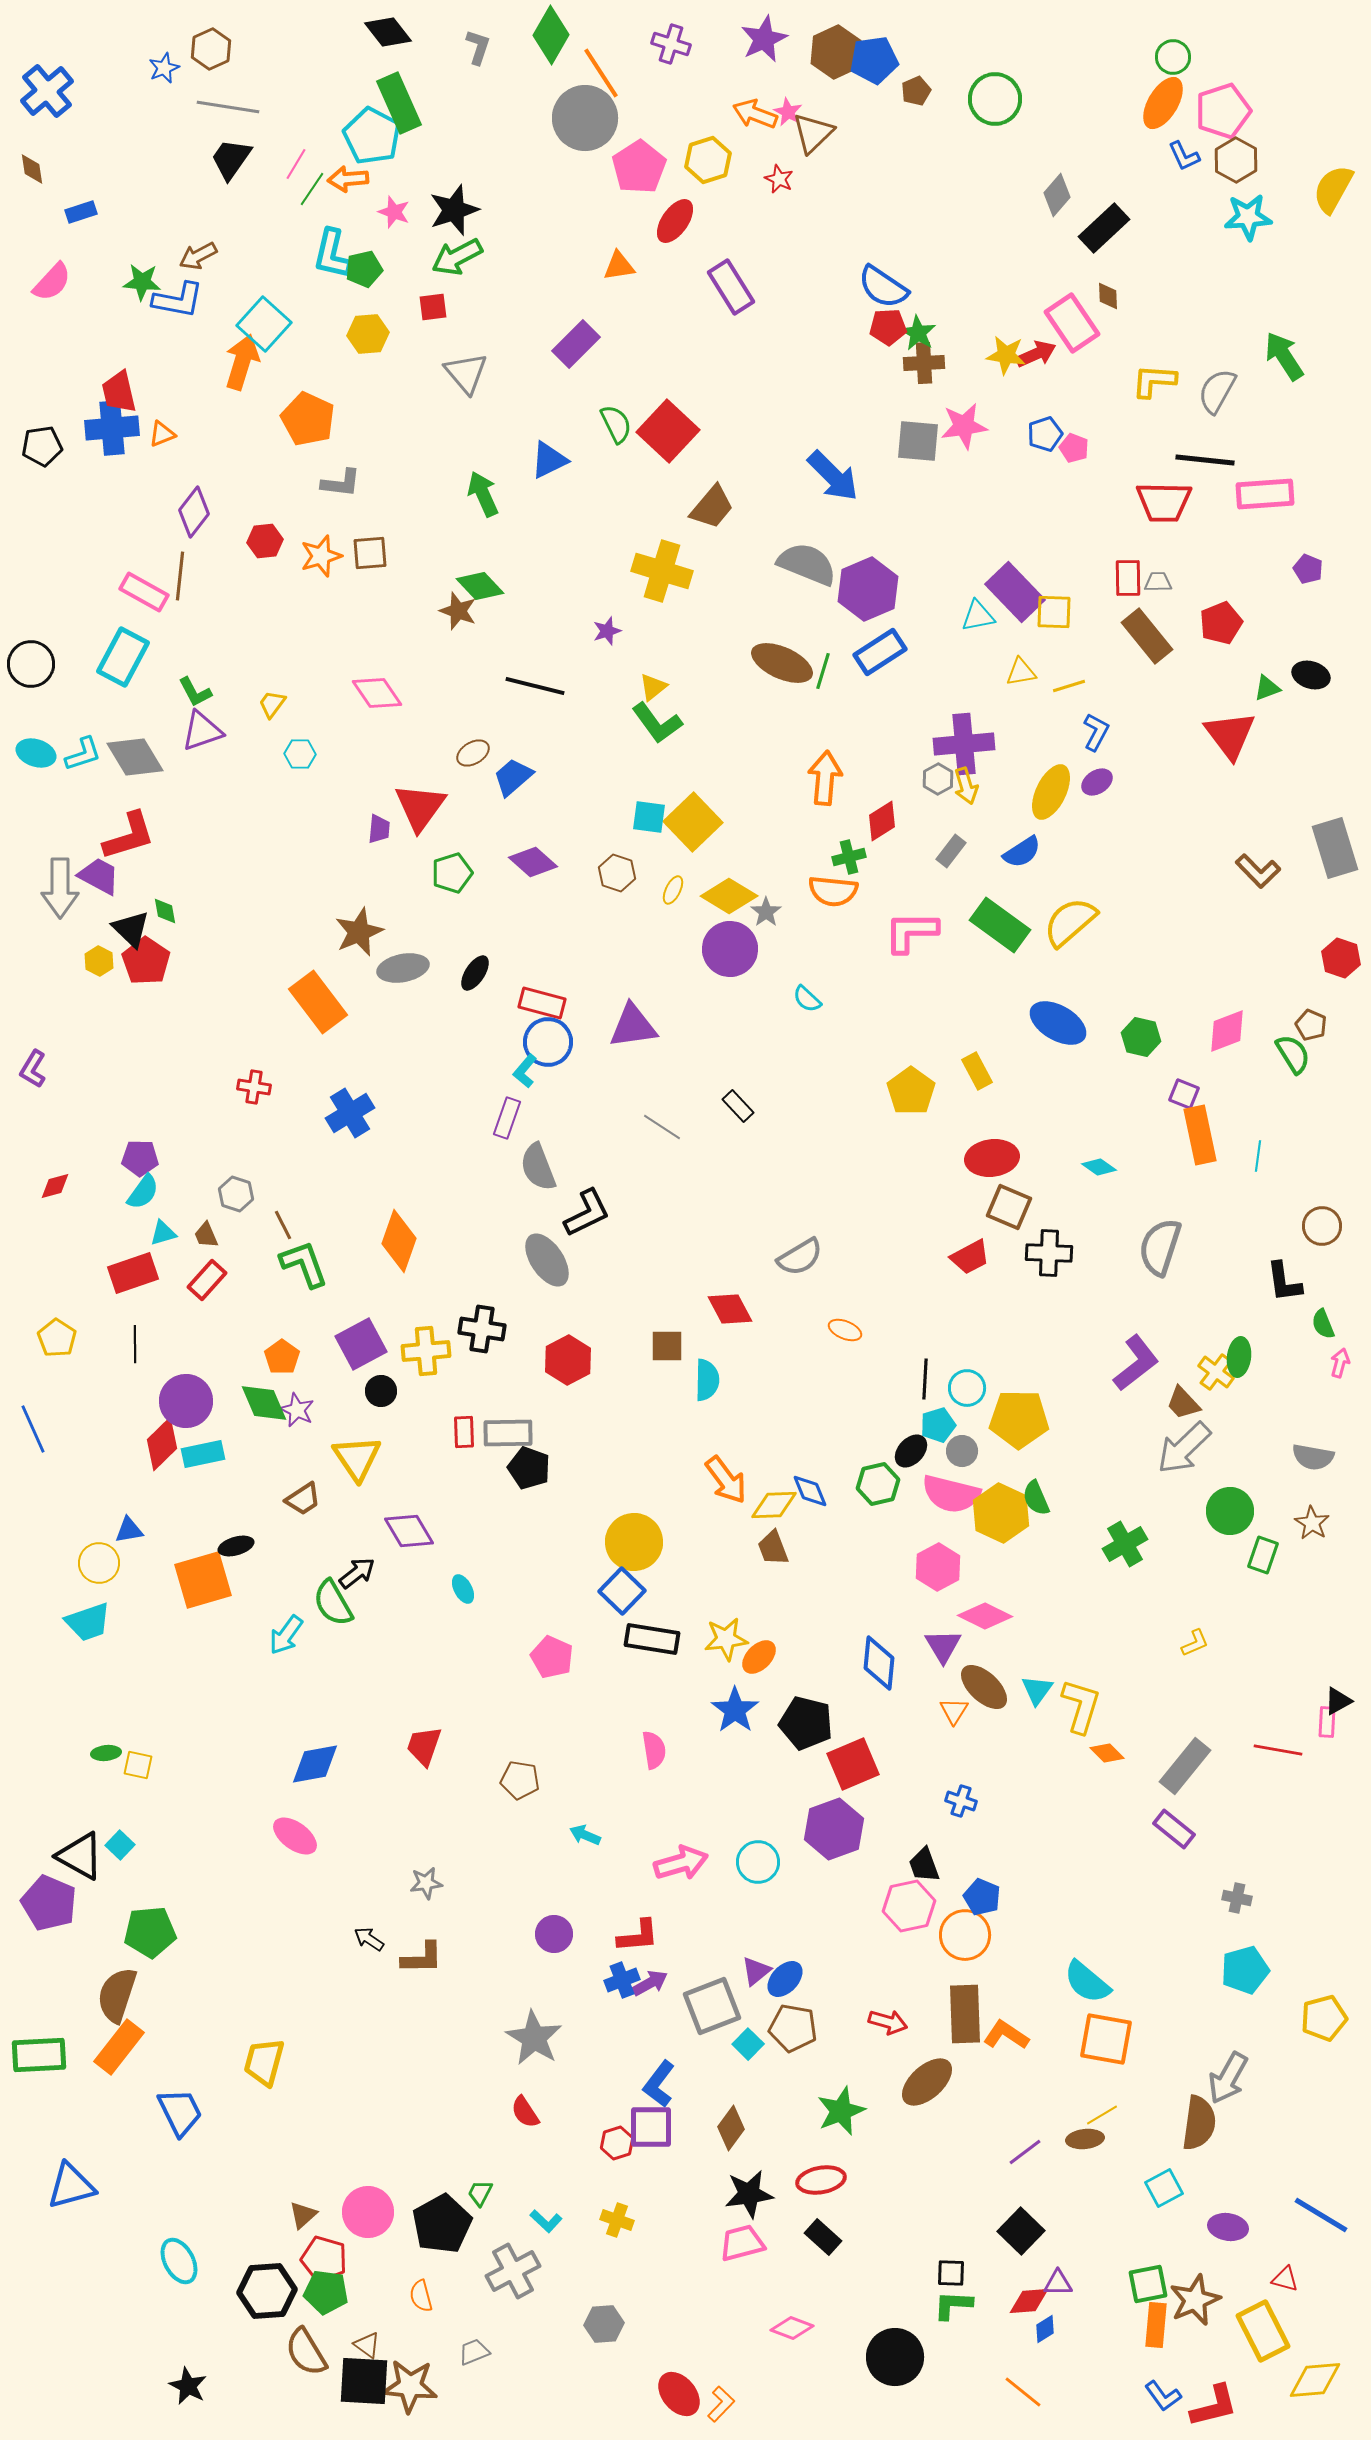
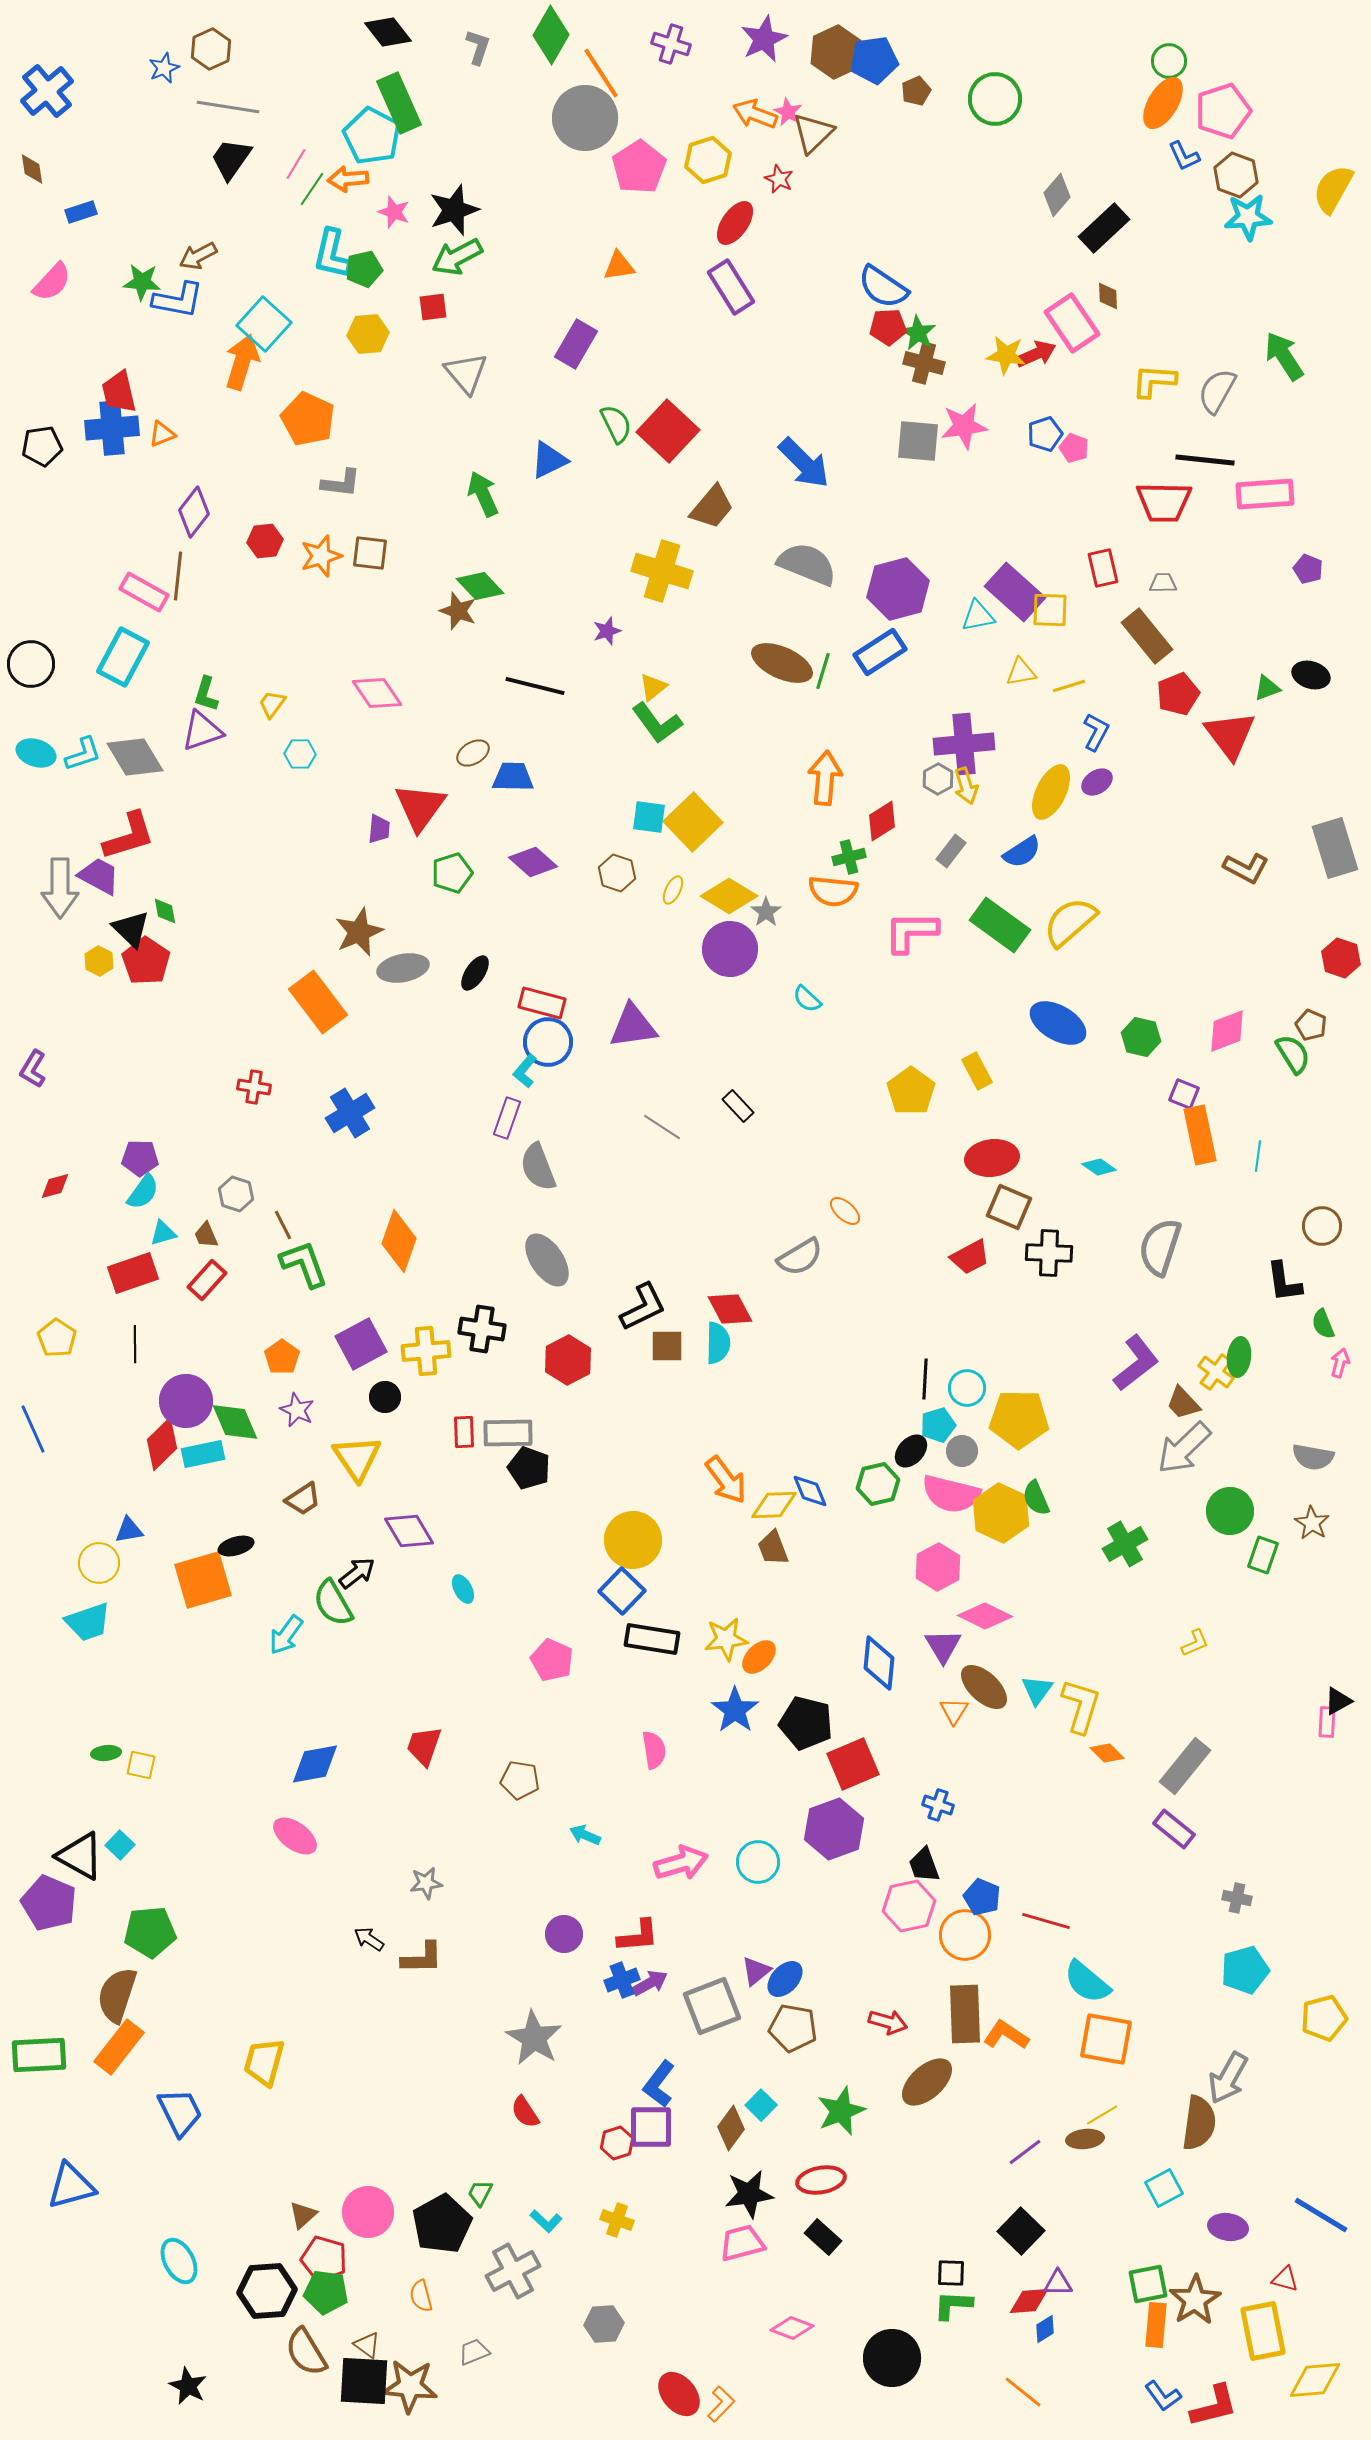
green circle at (1173, 57): moved 4 px left, 4 px down
brown hexagon at (1236, 160): moved 15 px down; rotated 9 degrees counterclockwise
red ellipse at (675, 221): moved 60 px right, 2 px down
purple rectangle at (576, 344): rotated 15 degrees counterclockwise
brown cross at (924, 363): rotated 18 degrees clockwise
blue arrow at (833, 476): moved 29 px left, 13 px up
brown square at (370, 553): rotated 12 degrees clockwise
brown line at (180, 576): moved 2 px left
red rectangle at (1128, 578): moved 25 px left, 10 px up; rotated 12 degrees counterclockwise
gray trapezoid at (1158, 582): moved 5 px right, 1 px down
purple hexagon at (868, 589): moved 30 px right; rotated 8 degrees clockwise
purple rectangle at (1015, 592): rotated 4 degrees counterclockwise
yellow square at (1054, 612): moved 4 px left, 2 px up
red pentagon at (1221, 623): moved 43 px left, 71 px down
green L-shape at (195, 692): moved 11 px right, 2 px down; rotated 45 degrees clockwise
blue trapezoid at (513, 777): rotated 42 degrees clockwise
brown L-shape at (1258, 871): moved 12 px left, 3 px up; rotated 18 degrees counterclockwise
black L-shape at (587, 1213): moved 56 px right, 94 px down
orange ellipse at (845, 1330): moved 119 px up; rotated 20 degrees clockwise
cyan semicircle at (707, 1380): moved 11 px right, 37 px up
black circle at (381, 1391): moved 4 px right, 6 px down
green diamond at (264, 1403): moved 29 px left, 19 px down
yellow circle at (634, 1542): moved 1 px left, 2 px up
pink pentagon at (552, 1657): moved 3 px down
red line at (1278, 1750): moved 232 px left, 171 px down; rotated 6 degrees clockwise
yellow square at (138, 1765): moved 3 px right
blue cross at (961, 1801): moved 23 px left, 4 px down
purple circle at (554, 1934): moved 10 px right
cyan square at (748, 2044): moved 13 px right, 61 px down
brown star at (1195, 2300): rotated 9 degrees counterclockwise
yellow rectangle at (1263, 2331): rotated 16 degrees clockwise
black circle at (895, 2357): moved 3 px left, 1 px down
